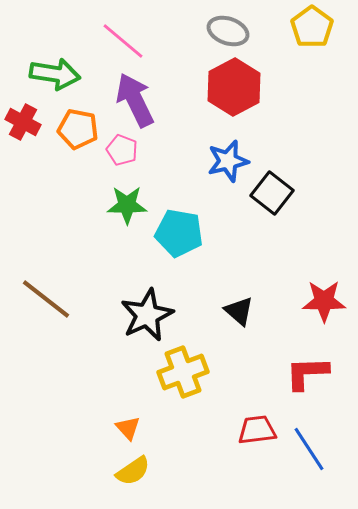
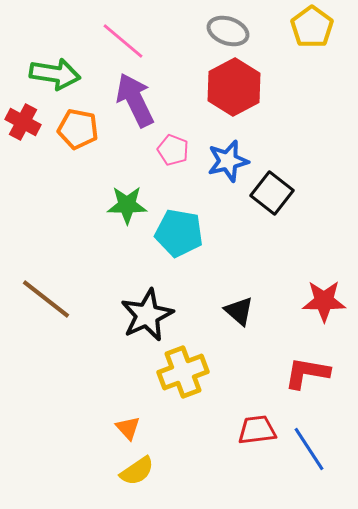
pink pentagon: moved 51 px right
red L-shape: rotated 12 degrees clockwise
yellow semicircle: moved 4 px right
